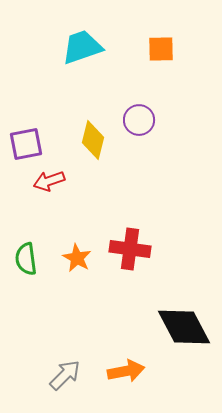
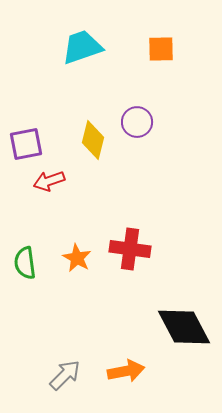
purple circle: moved 2 px left, 2 px down
green semicircle: moved 1 px left, 4 px down
